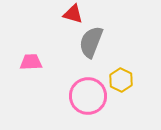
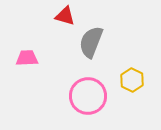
red triangle: moved 8 px left, 2 px down
pink trapezoid: moved 4 px left, 4 px up
yellow hexagon: moved 11 px right
